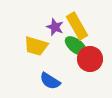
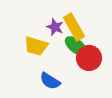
yellow rectangle: moved 3 px left, 1 px down
red circle: moved 1 px left, 1 px up
